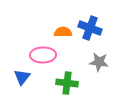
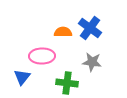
blue cross: rotated 15 degrees clockwise
pink ellipse: moved 1 px left, 1 px down
gray star: moved 7 px left
